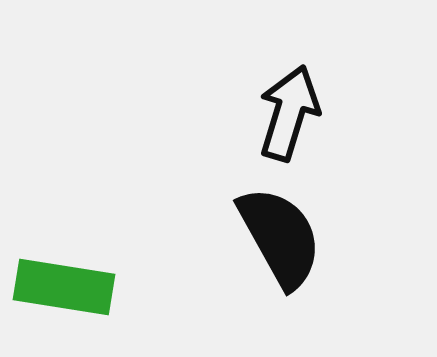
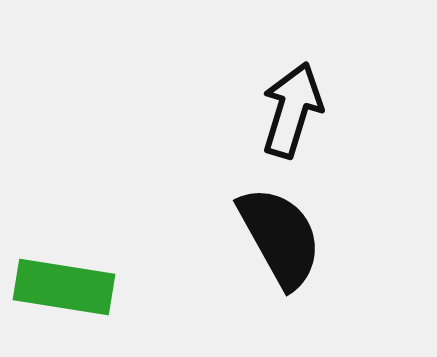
black arrow: moved 3 px right, 3 px up
